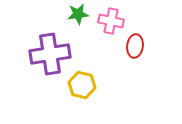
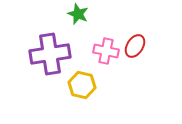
green star: rotated 30 degrees clockwise
pink cross: moved 5 px left, 30 px down
red ellipse: rotated 25 degrees clockwise
